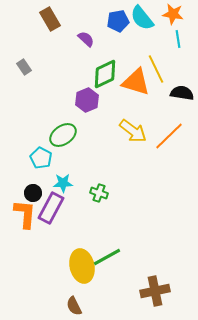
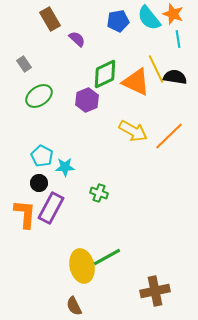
orange star: rotated 10 degrees clockwise
cyan semicircle: moved 7 px right
purple semicircle: moved 9 px left
gray rectangle: moved 3 px up
orange triangle: rotated 8 degrees clockwise
black semicircle: moved 7 px left, 16 px up
yellow arrow: rotated 8 degrees counterclockwise
green ellipse: moved 24 px left, 39 px up
cyan pentagon: moved 1 px right, 2 px up
cyan star: moved 2 px right, 16 px up
black circle: moved 6 px right, 10 px up
